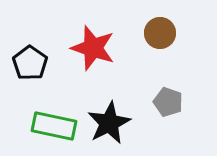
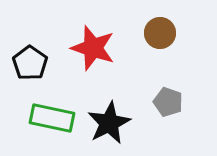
green rectangle: moved 2 px left, 8 px up
